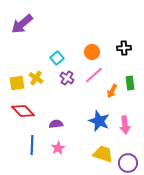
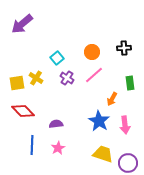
orange arrow: moved 8 px down
blue star: rotated 10 degrees clockwise
